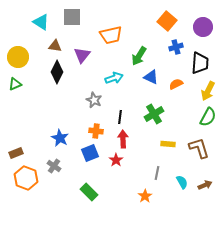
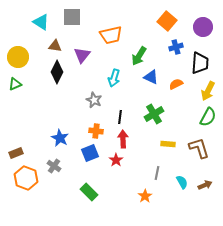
cyan arrow: rotated 126 degrees clockwise
